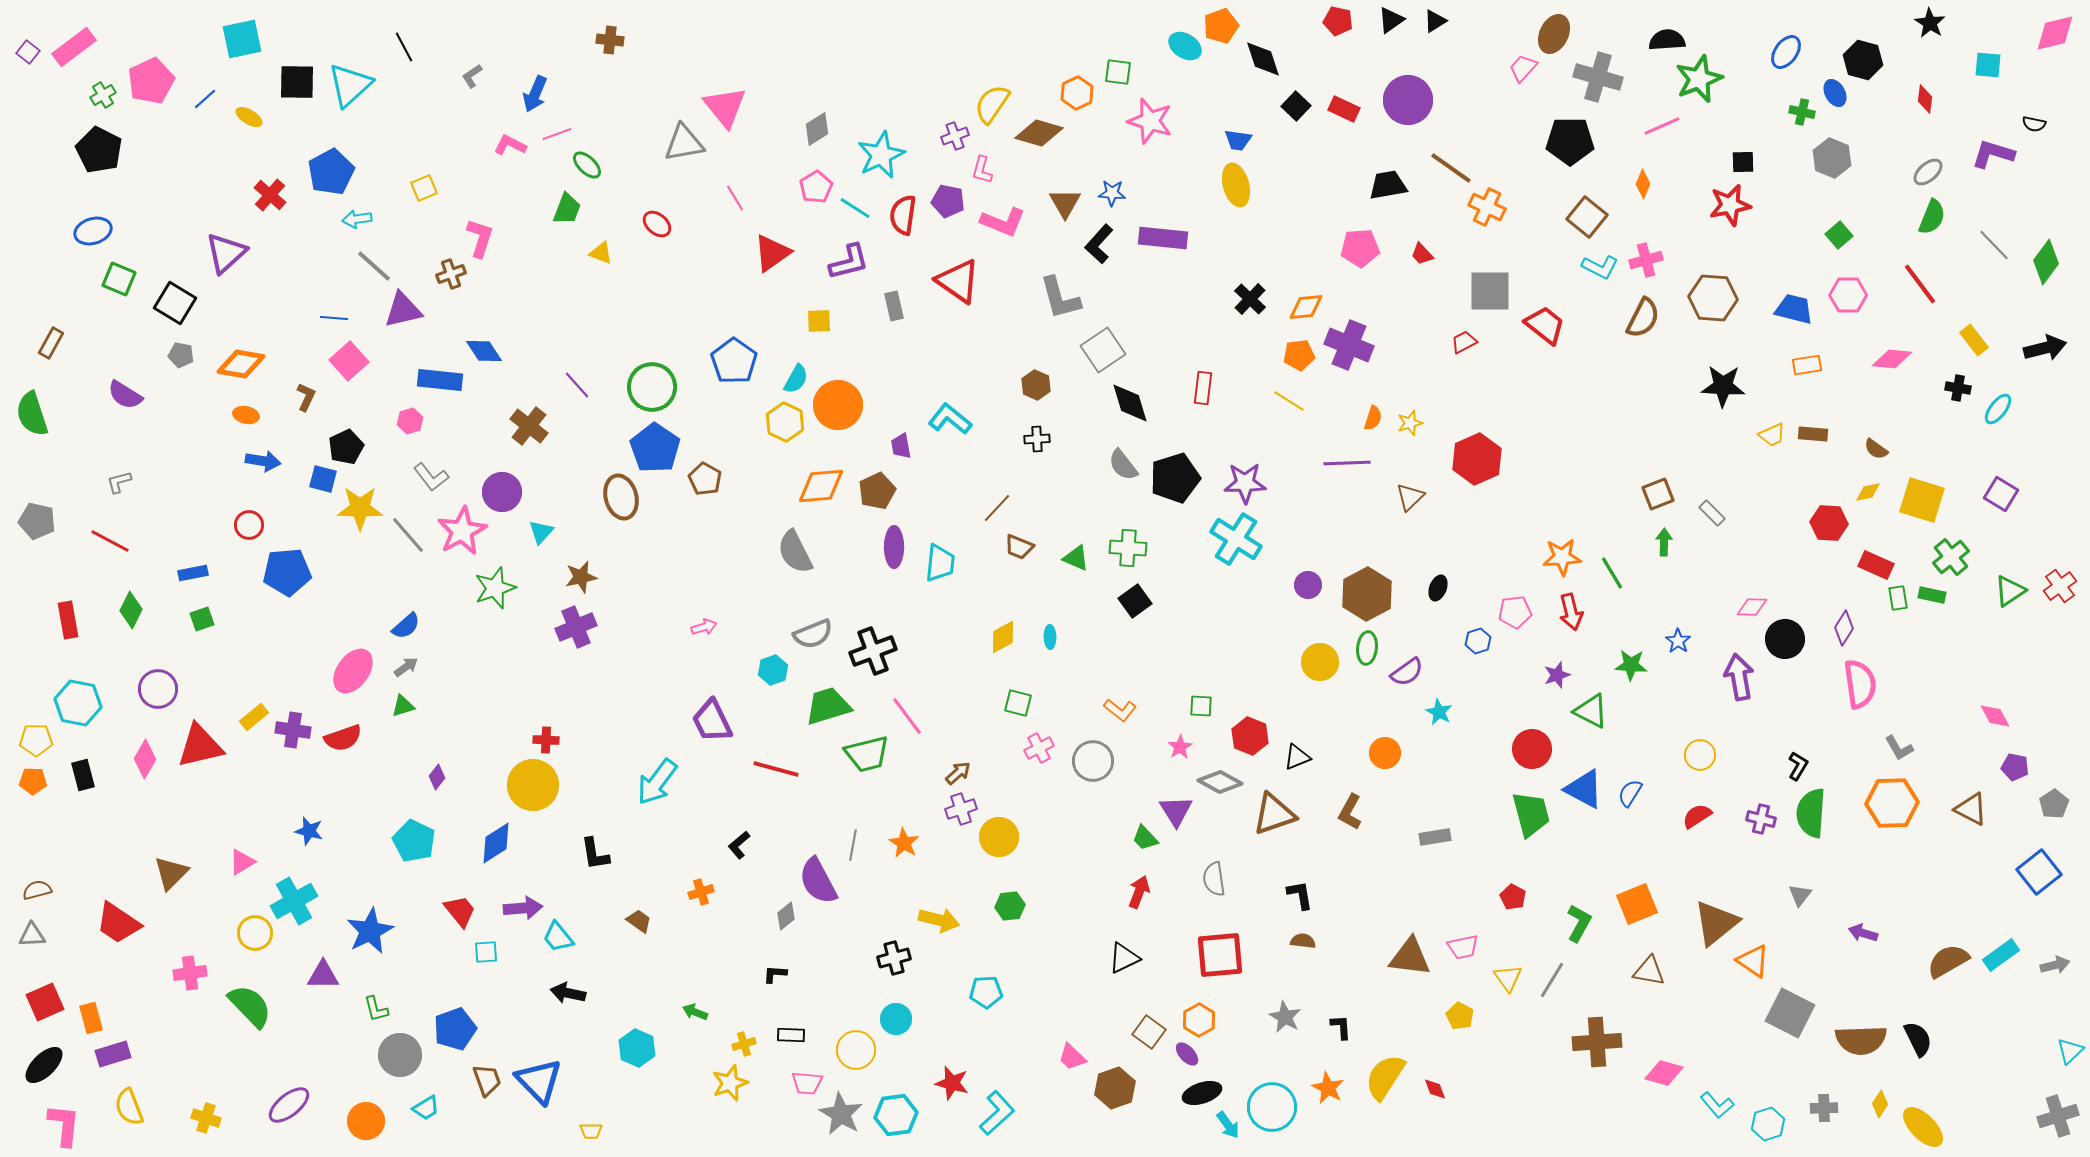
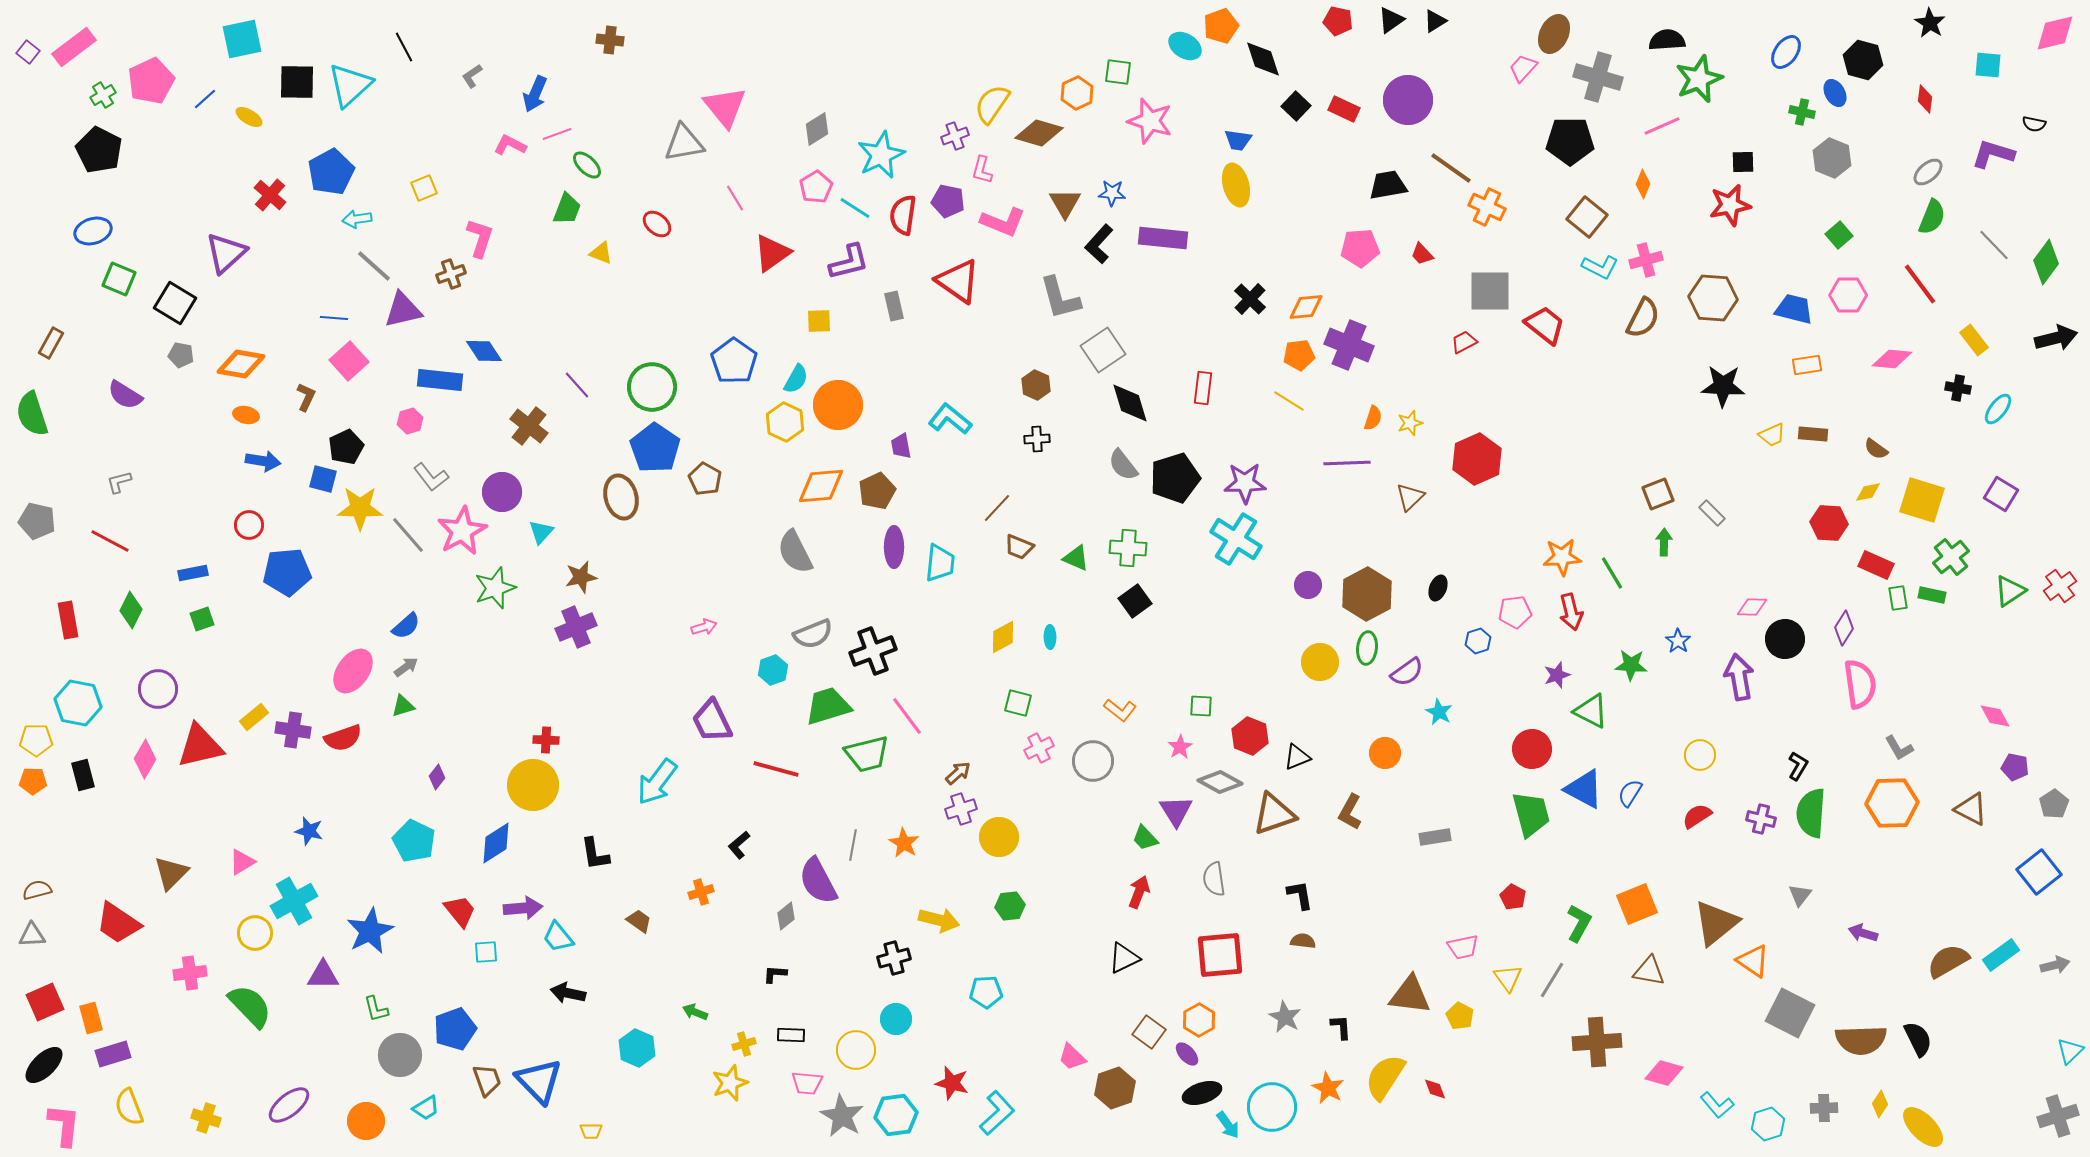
black arrow at (2045, 348): moved 11 px right, 10 px up
brown triangle at (1410, 957): moved 38 px down
gray star at (841, 1114): moved 1 px right, 2 px down
